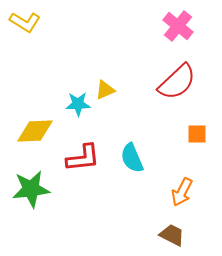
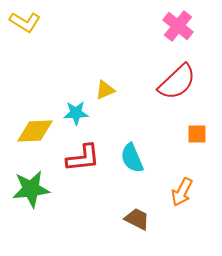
cyan star: moved 2 px left, 9 px down
brown trapezoid: moved 35 px left, 16 px up
